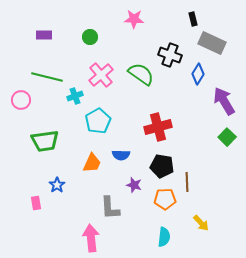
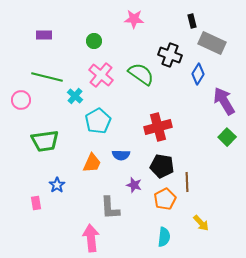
black rectangle: moved 1 px left, 2 px down
green circle: moved 4 px right, 4 px down
pink cross: rotated 10 degrees counterclockwise
cyan cross: rotated 28 degrees counterclockwise
orange pentagon: rotated 25 degrees counterclockwise
